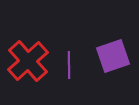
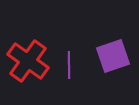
red cross: rotated 12 degrees counterclockwise
